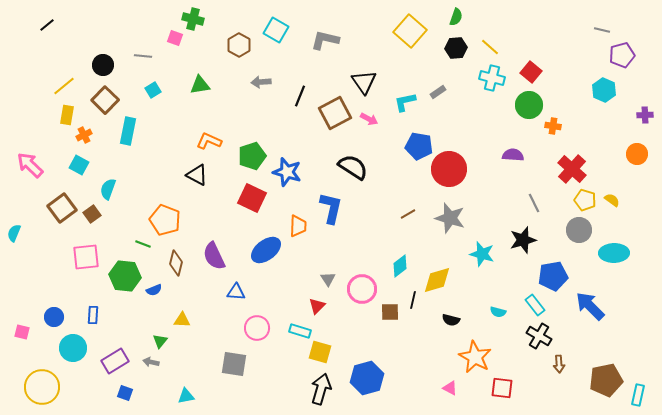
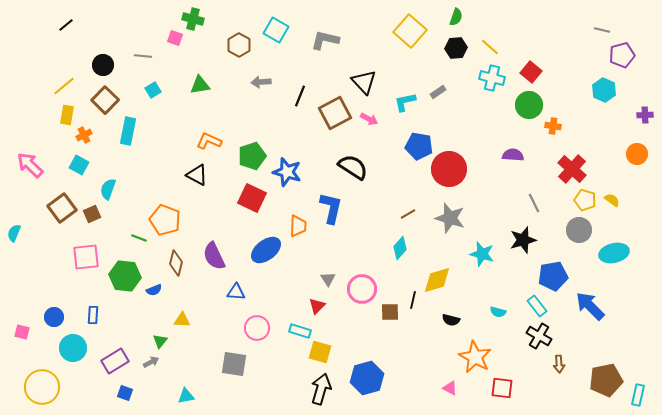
black line at (47, 25): moved 19 px right
black triangle at (364, 82): rotated 8 degrees counterclockwise
brown square at (92, 214): rotated 12 degrees clockwise
green line at (143, 244): moved 4 px left, 6 px up
cyan ellipse at (614, 253): rotated 12 degrees counterclockwise
cyan diamond at (400, 266): moved 18 px up; rotated 10 degrees counterclockwise
cyan rectangle at (535, 305): moved 2 px right, 1 px down
gray arrow at (151, 362): rotated 140 degrees clockwise
